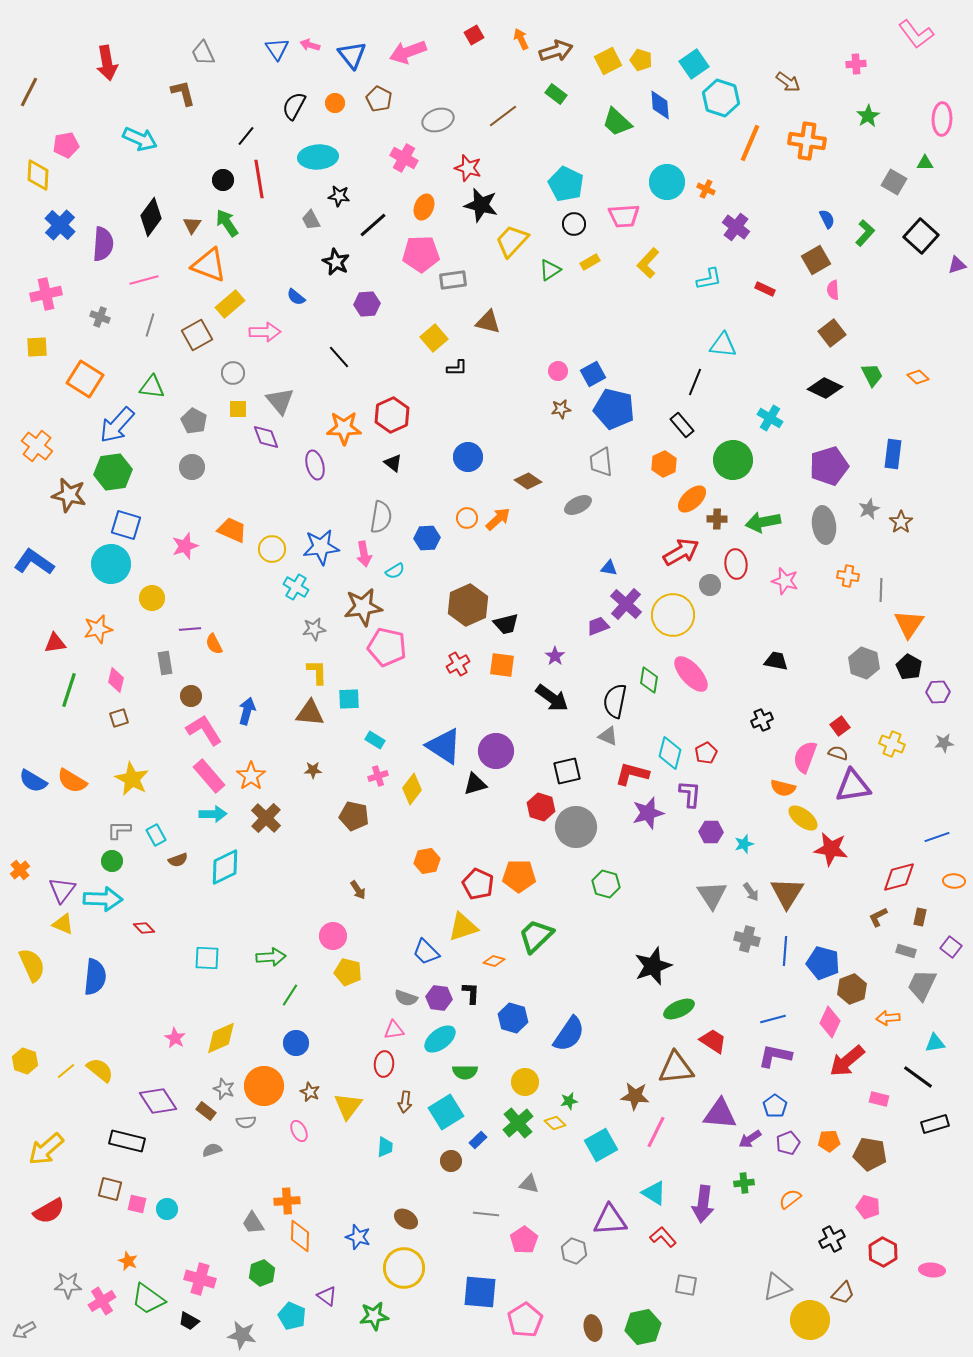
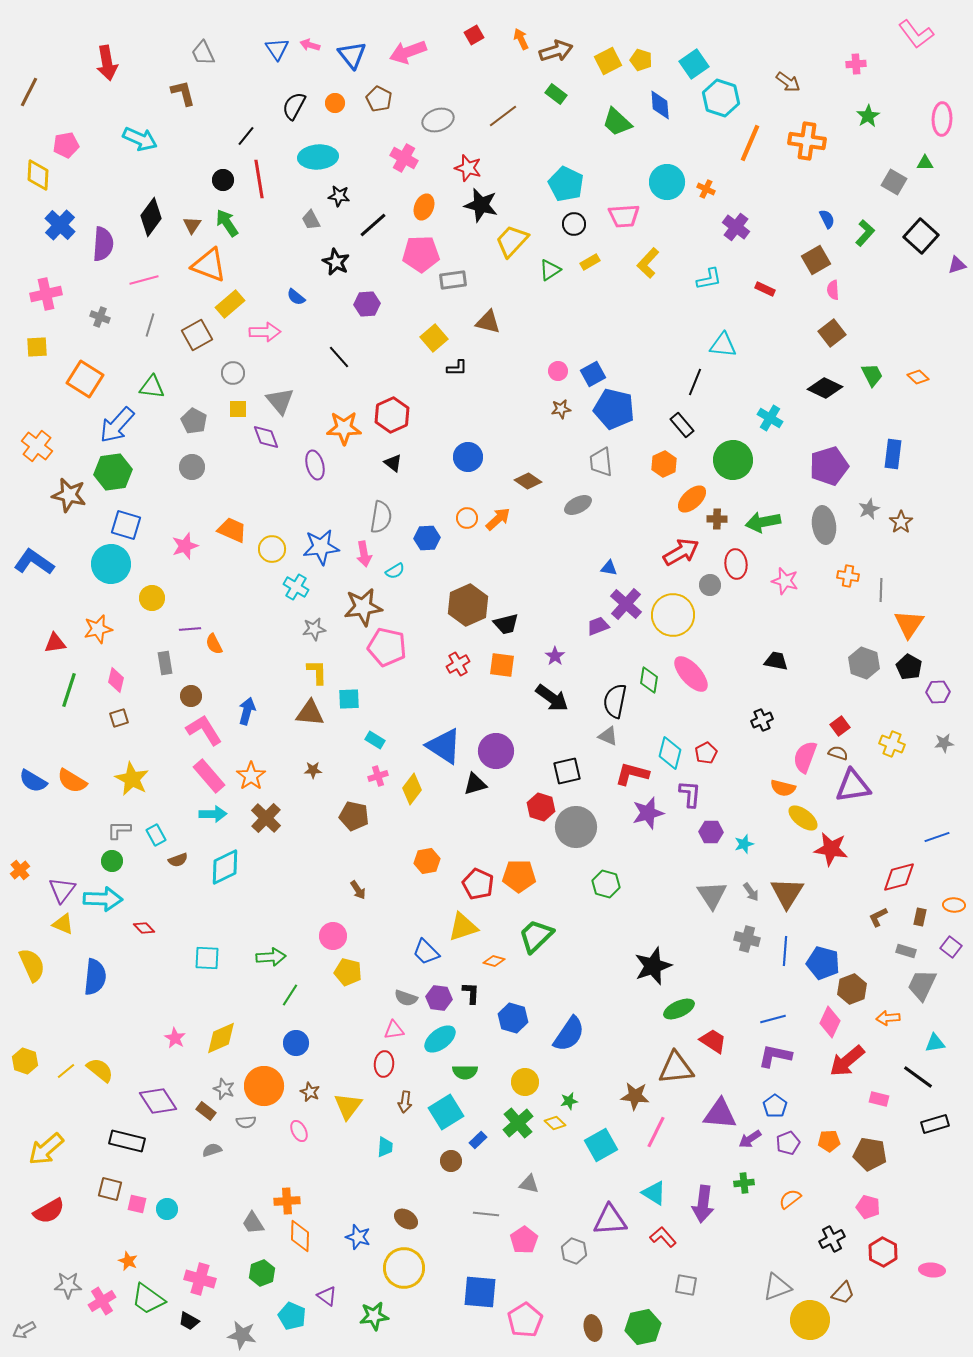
orange ellipse at (954, 881): moved 24 px down
